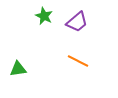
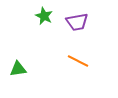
purple trapezoid: rotated 30 degrees clockwise
